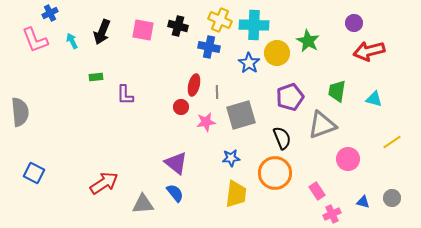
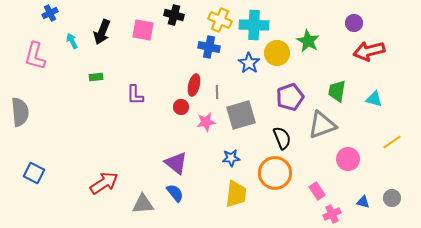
black cross at (178, 26): moved 4 px left, 11 px up
pink L-shape at (35, 40): moved 16 px down; rotated 36 degrees clockwise
purple L-shape at (125, 95): moved 10 px right
